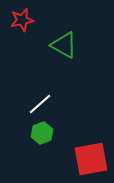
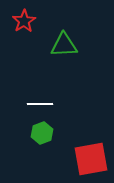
red star: moved 2 px right, 1 px down; rotated 20 degrees counterclockwise
green triangle: rotated 32 degrees counterclockwise
white line: rotated 40 degrees clockwise
